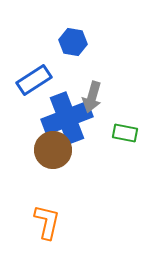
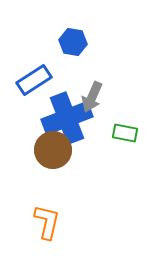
gray arrow: rotated 8 degrees clockwise
